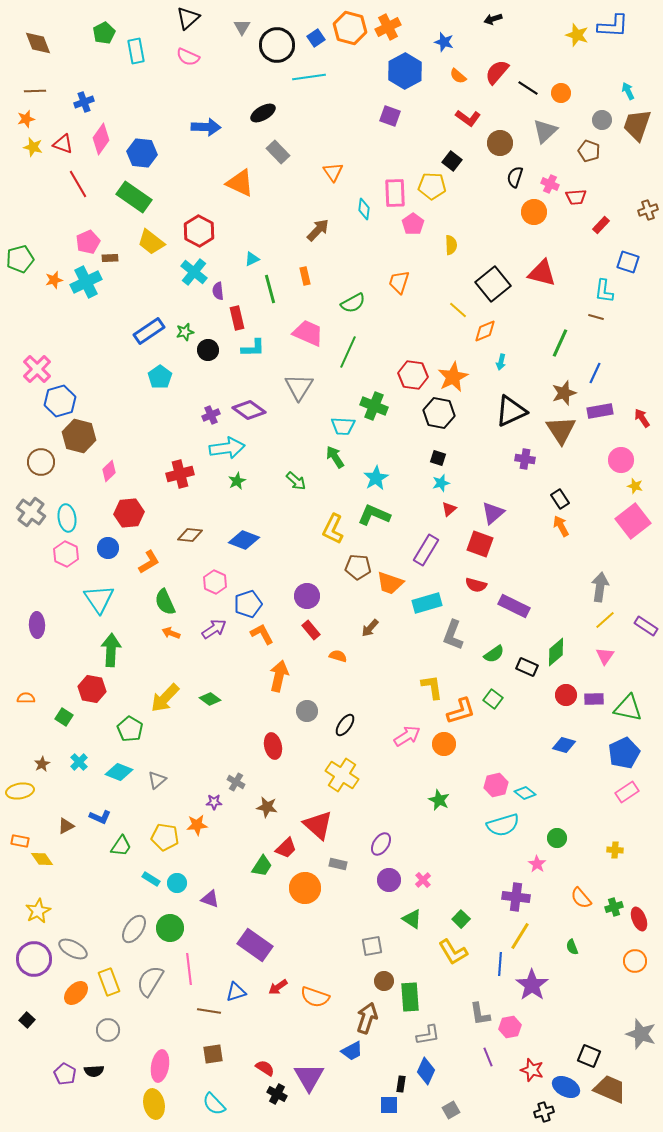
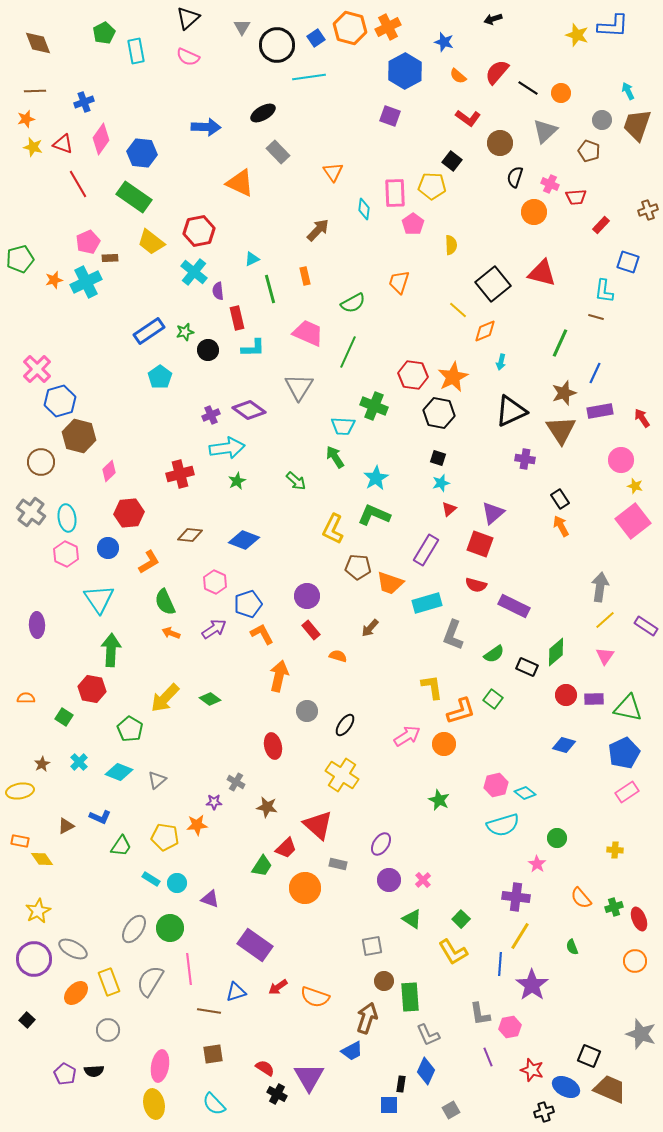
red hexagon at (199, 231): rotated 20 degrees clockwise
gray L-shape at (428, 1035): rotated 75 degrees clockwise
